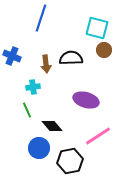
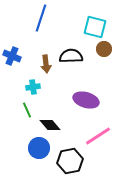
cyan square: moved 2 px left, 1 px up
brown circle: moved 1 px up
black semicircle: moved 2 px up
black diamond: moved 2 px left, 1 px up
